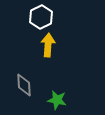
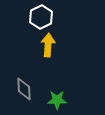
gray diamond: moved 4 px down
green star: rotated 12 degrees counterclockwise
